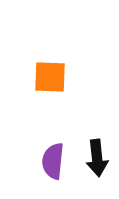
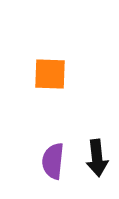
orange square: moved 3 px up
